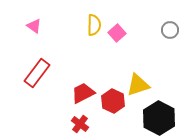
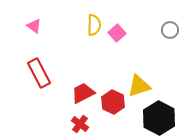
red rectangle: moved 2 px right; rotated 64 degrees counterclockwise
yellow triangle: moved 1 px right, 1 px down
red hexagon: moved 1 px down
